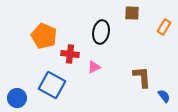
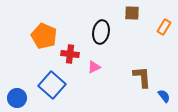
blue square: rotated 12 degrees clockwise
